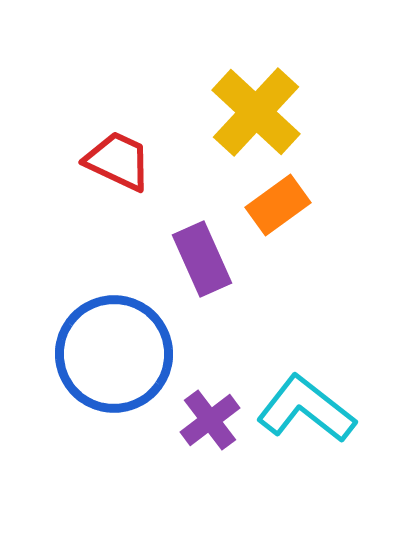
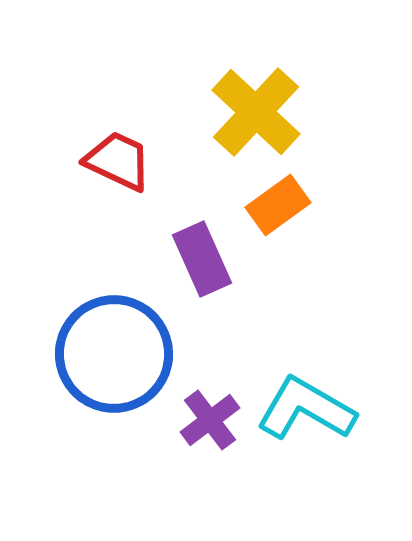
cyan L-shape: rotated 8 degrees counterclockwise
